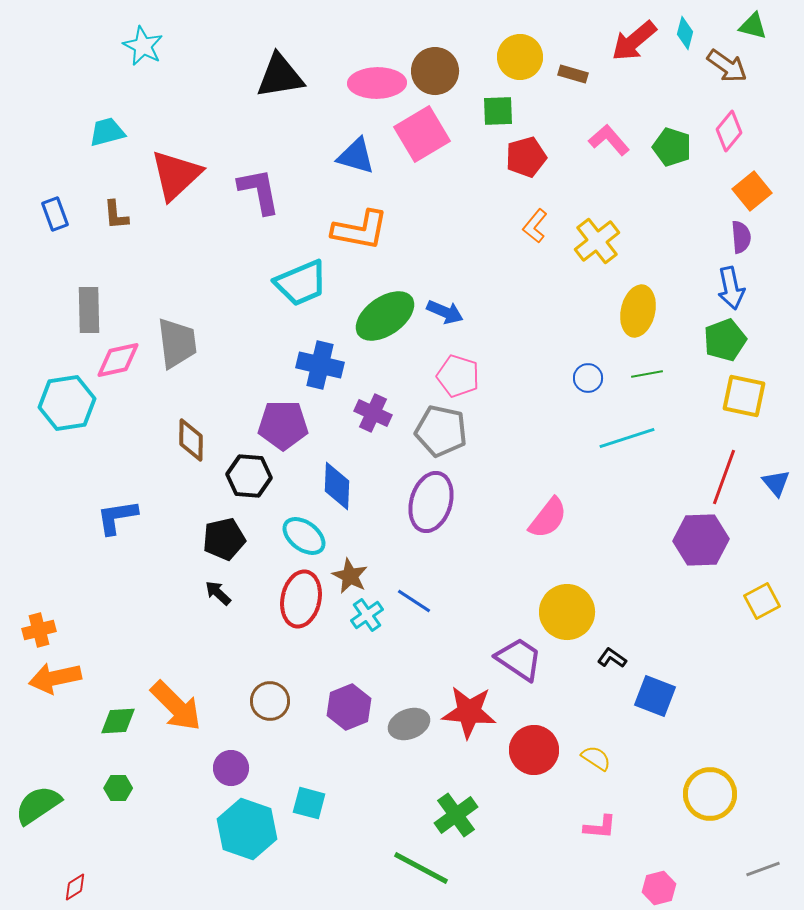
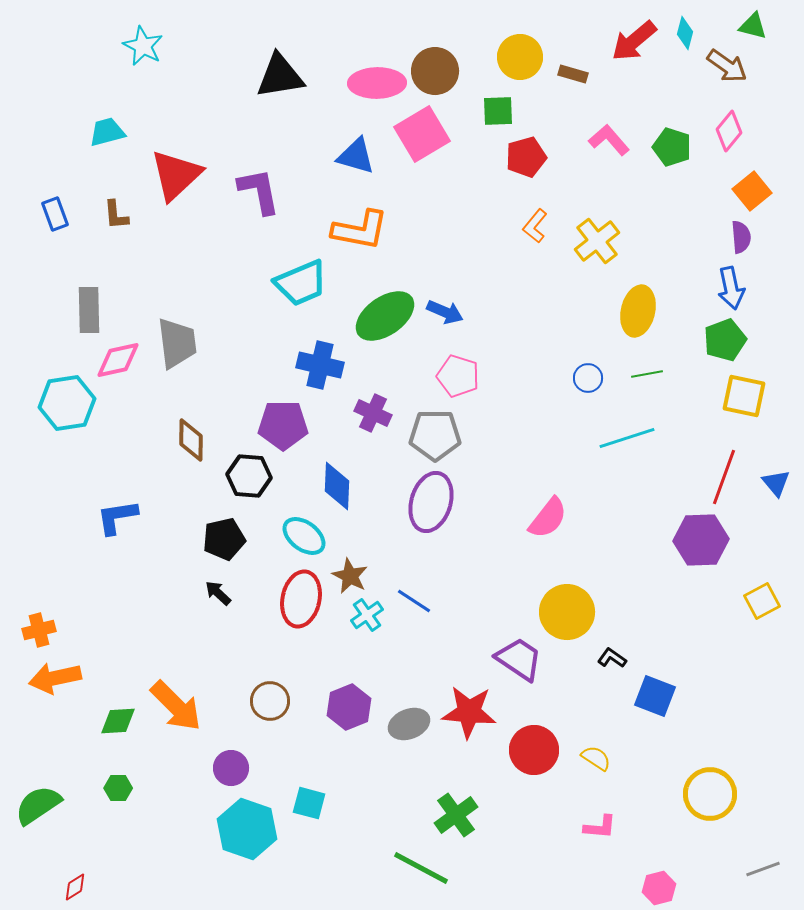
gray pentagon at (441, 431): moved 6 px left, 4 px down; rotated 12 degrees counterclockwise
